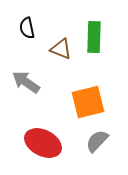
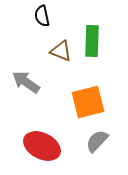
black semicircle: moved 15 px right, 12 px up
green rectangle: moved 2 px left, 4 px down
brown triangle: moved 2 px down
red ellipse: moved 1 px left, 3 px down
